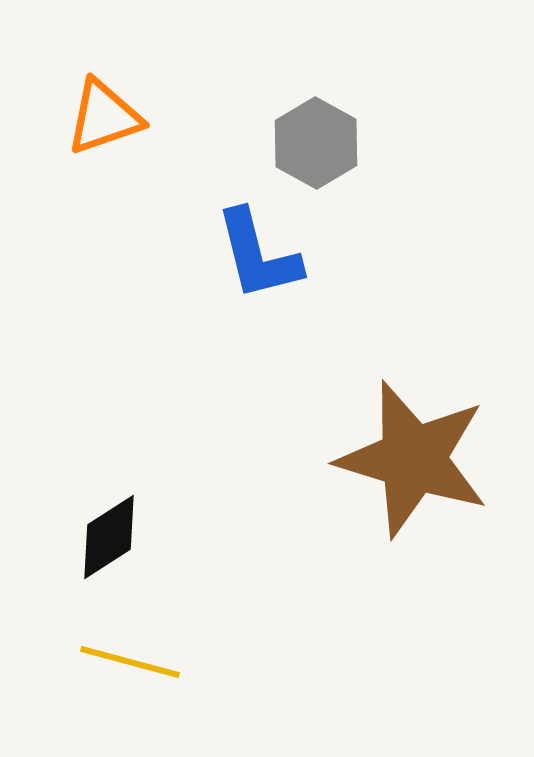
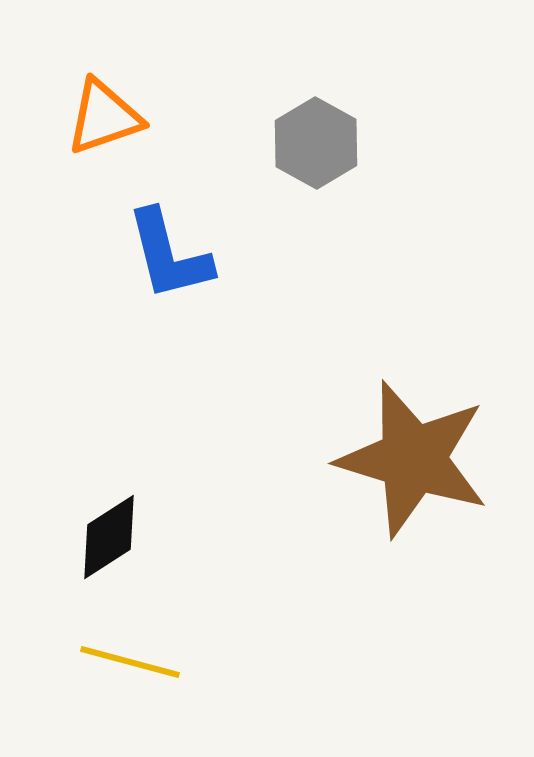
blue L-shape: moved 89 px left
